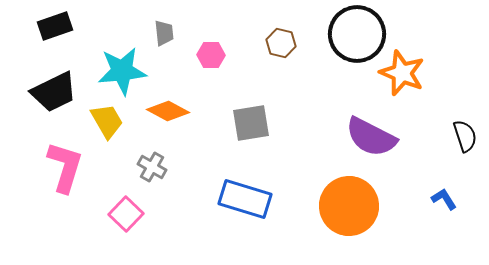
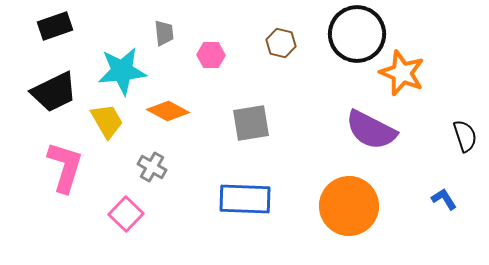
purple semicircle: moved 7 px up
blue rectangle: rotated 15 degrees counterclockwise
